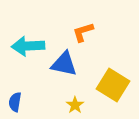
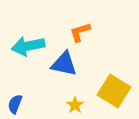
orange L-shape: moved 3 px left
cyan arrow: rotated 8 degrees counterclockwise
yellow square: moved 1 px right, 6 px down
blue semicircle: moved 2 px down; rotated 12 degrees clockwise
